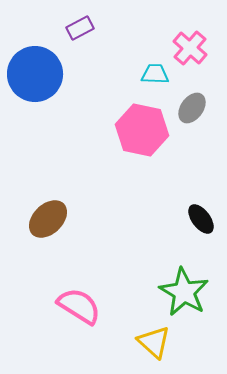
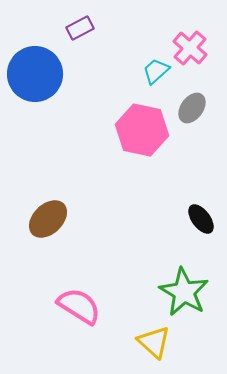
cyan trapezoid: moved 1 px right, 3 px up; rotated 44 degrees counterclockwise
